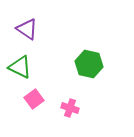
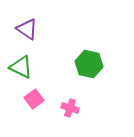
green triangle: moved 1 px right
